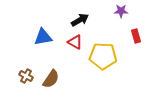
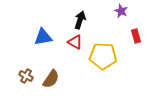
purple star: rotated 24 degrees clockwise
black arrow: rotated 42 degrees counterclockwise
